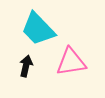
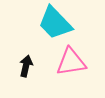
cyan trapezoid: moved 17 px right, 6 px up
